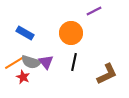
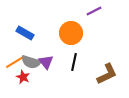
orange line: moved 1 px right, 1 px up
